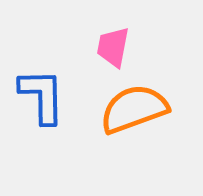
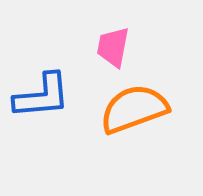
blue L-shape: rotated 86 degrees clockwise
